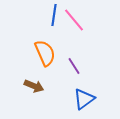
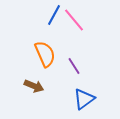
blue line: rotated 20 degrees clockwise
orange semicircle: moved 1 px down
